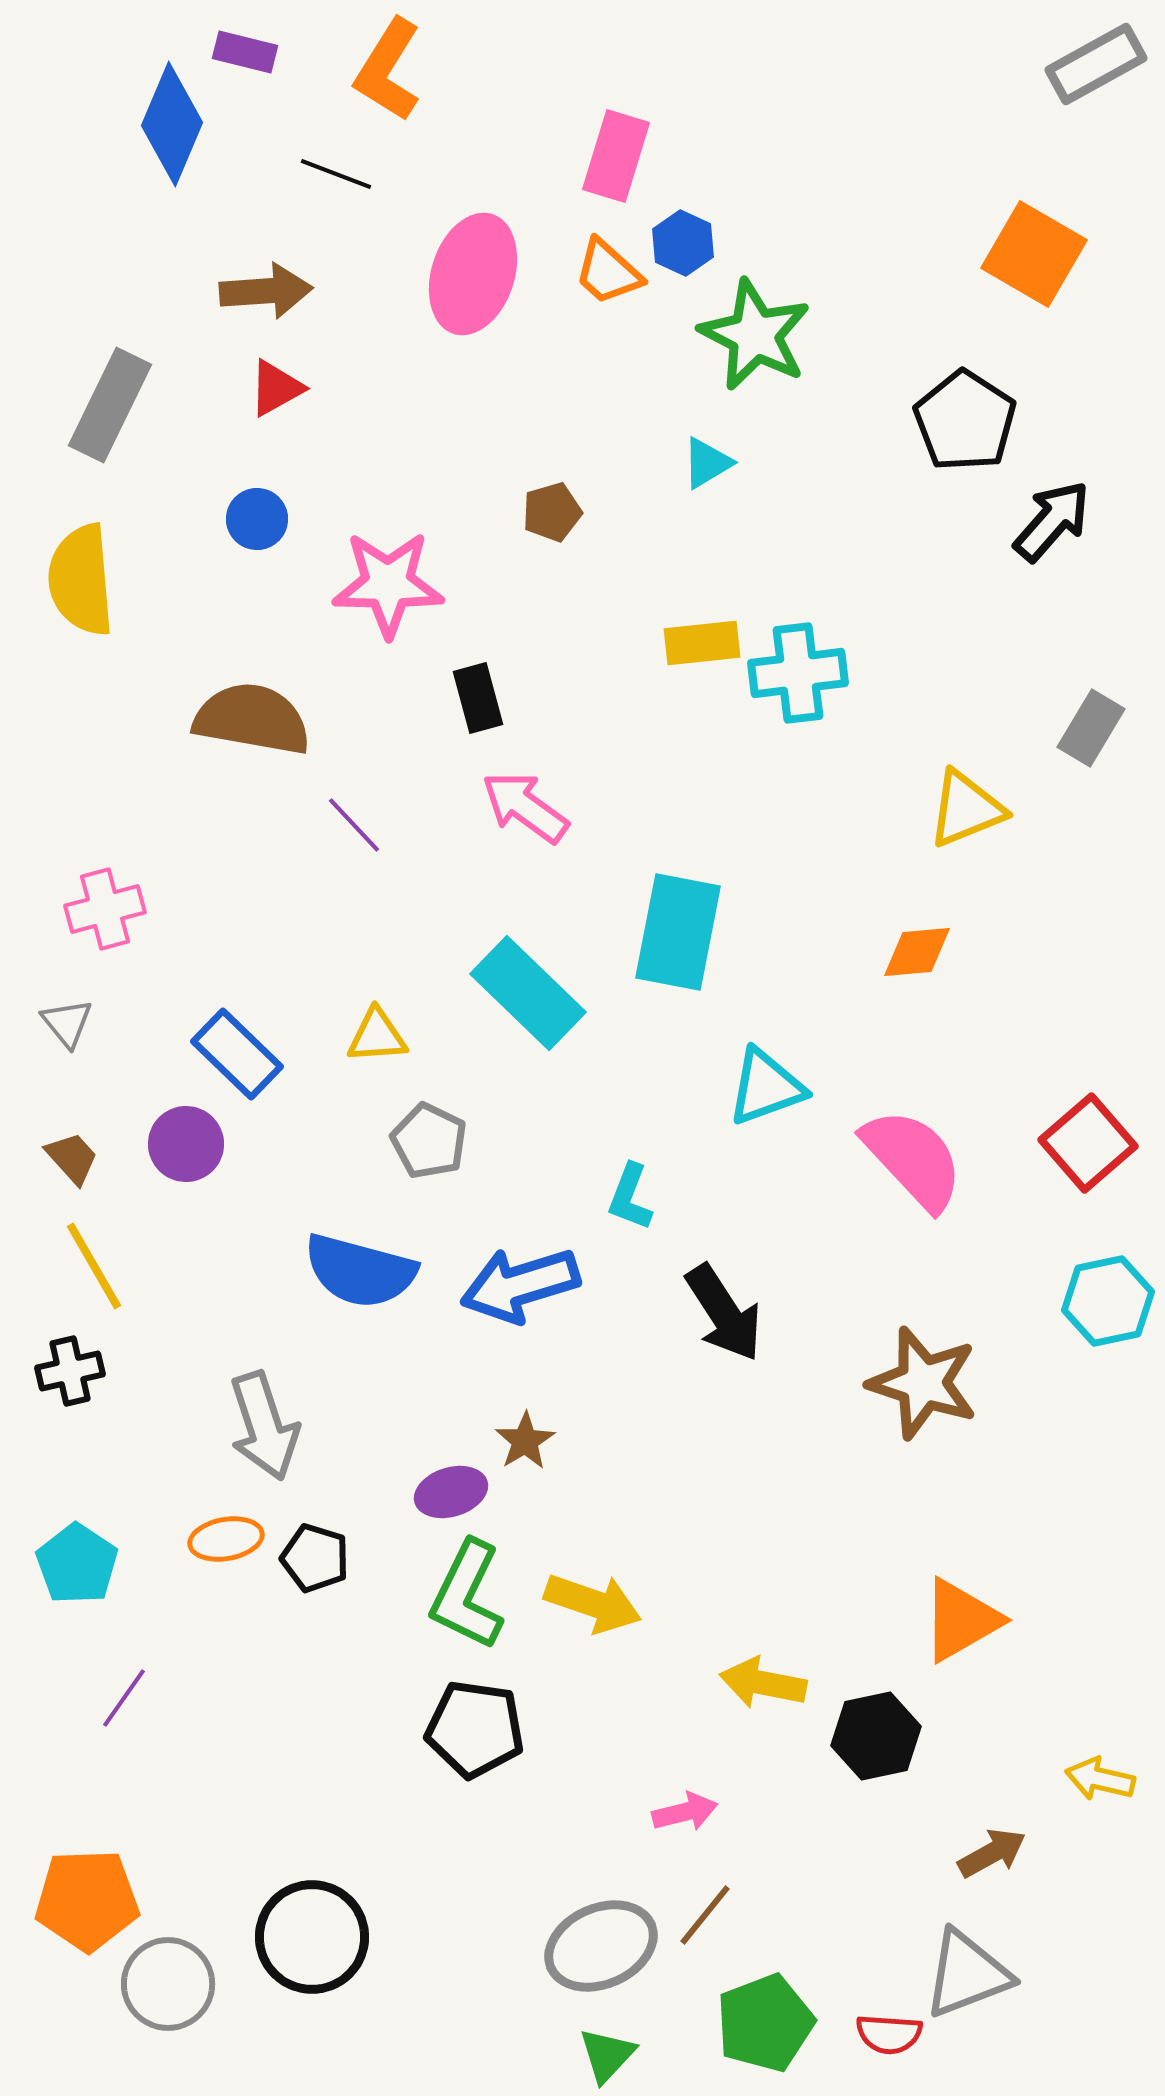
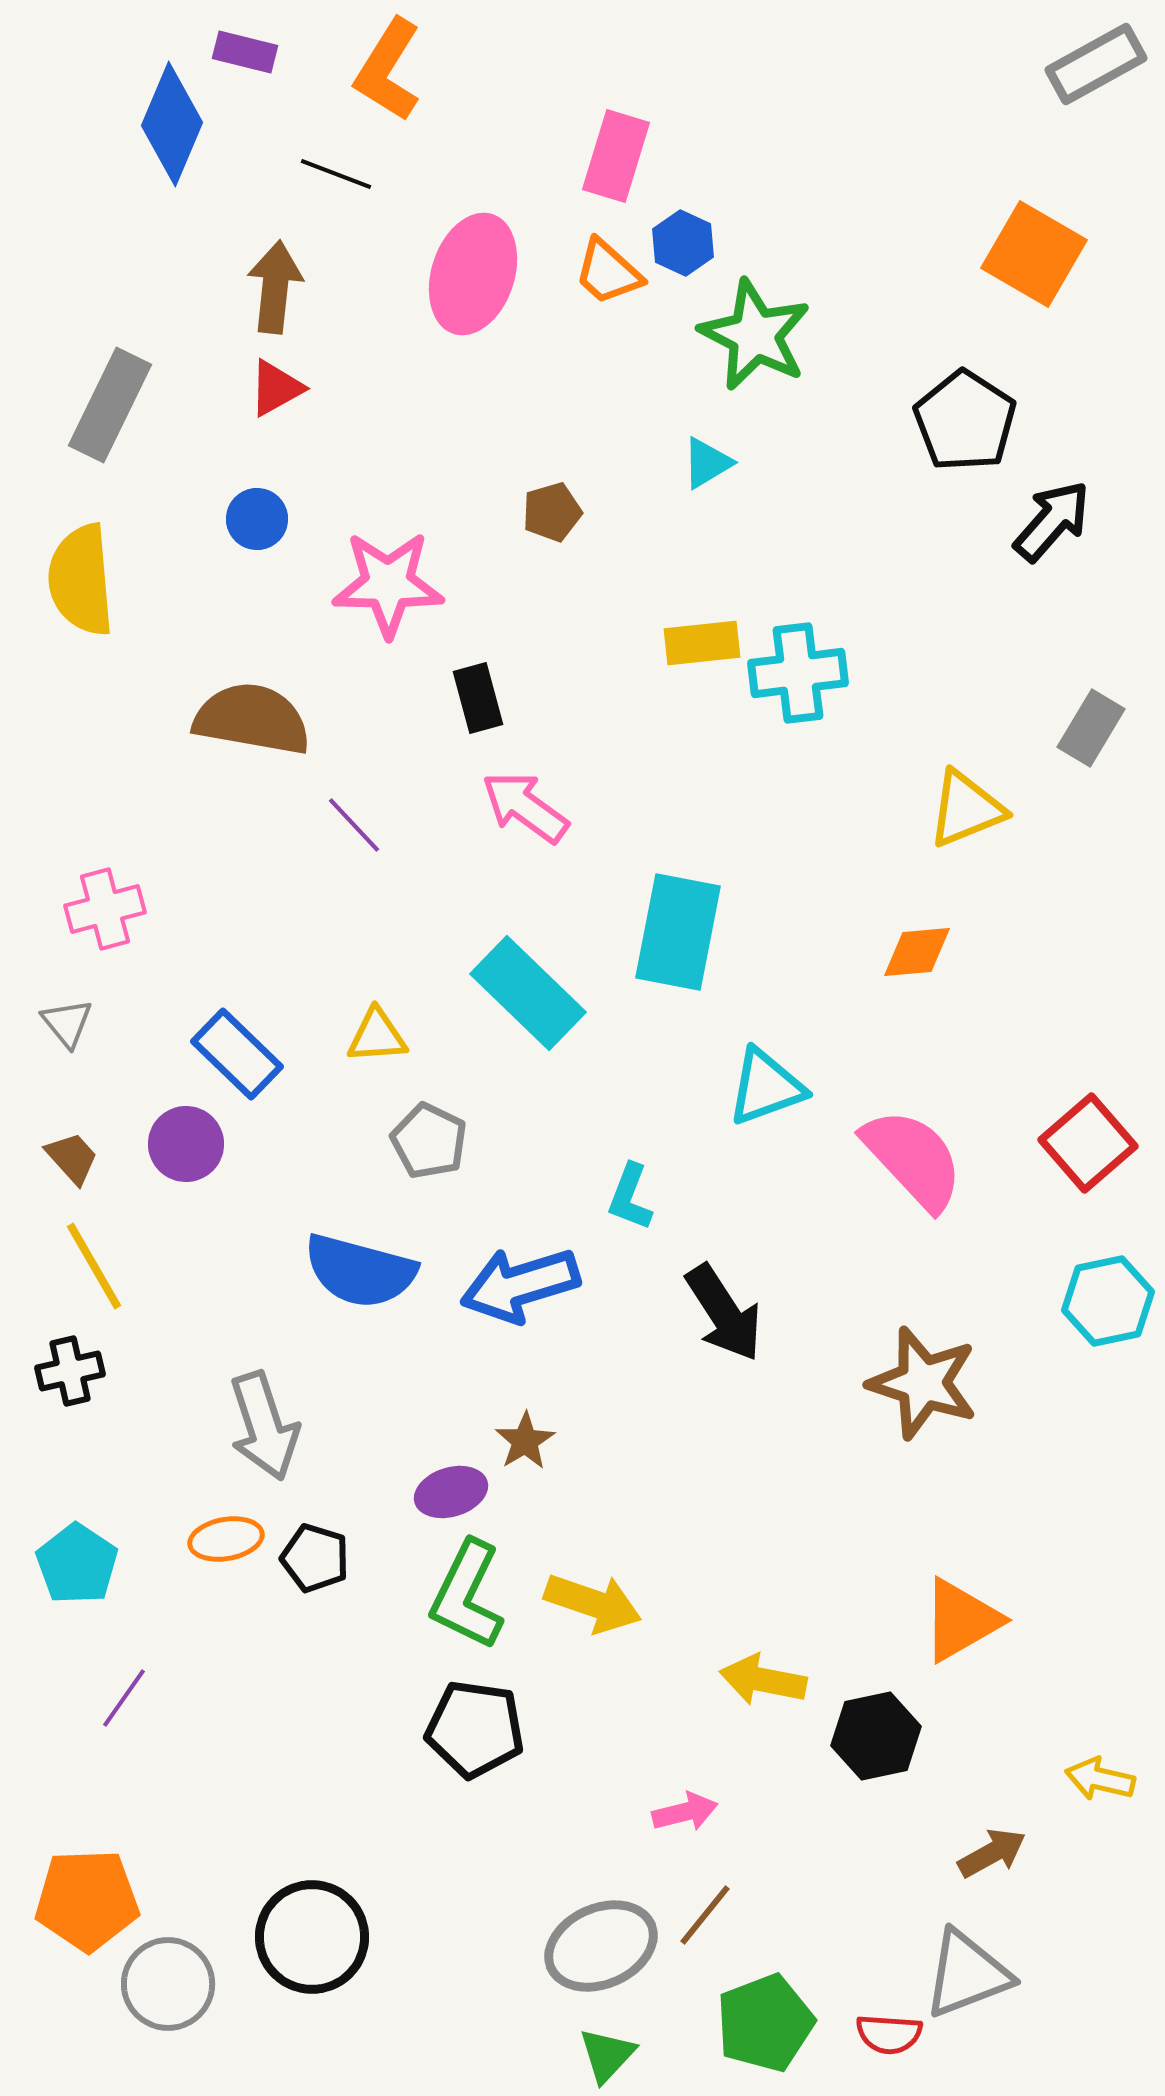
brown arrow at (266, 291): moved 9 px right, 4 px up; rotated 80 degrees counterclockwise
yellow arrow at (763, 1683): moved 3 px up
